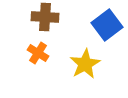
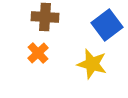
orange cross: rotated 15 degrees clockwise
yellow star: moved 7 px right; rotated 28 degrees counterclockwise
